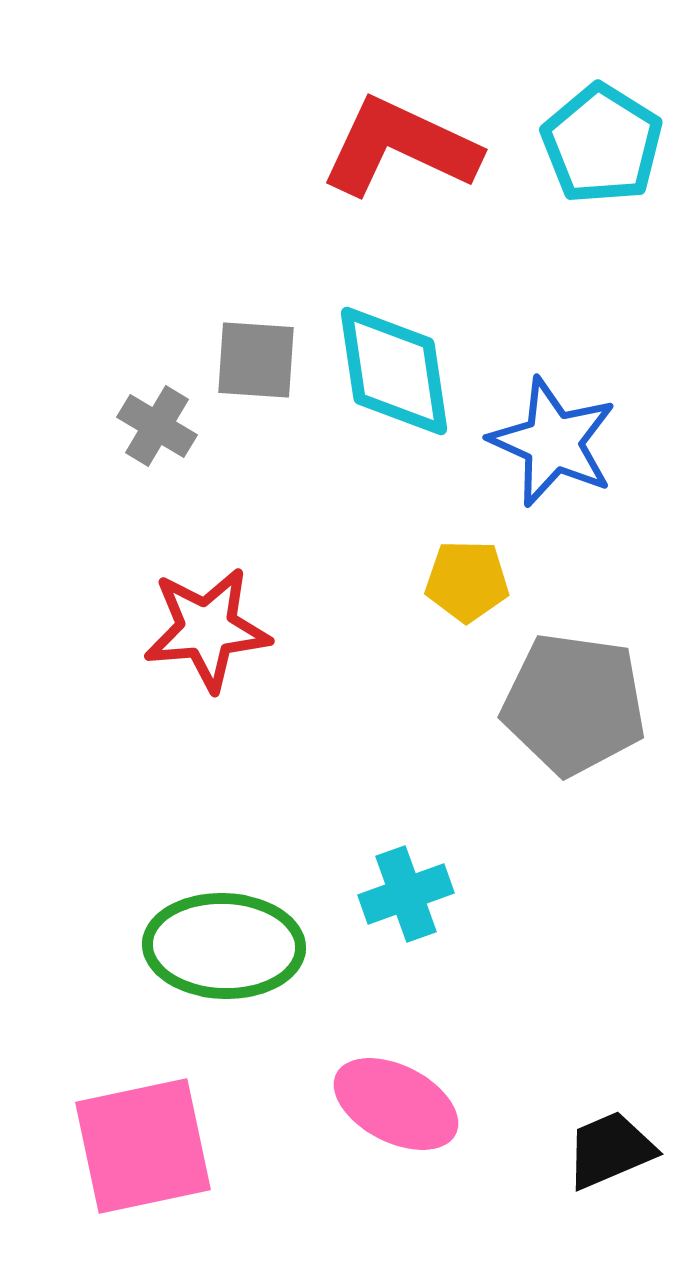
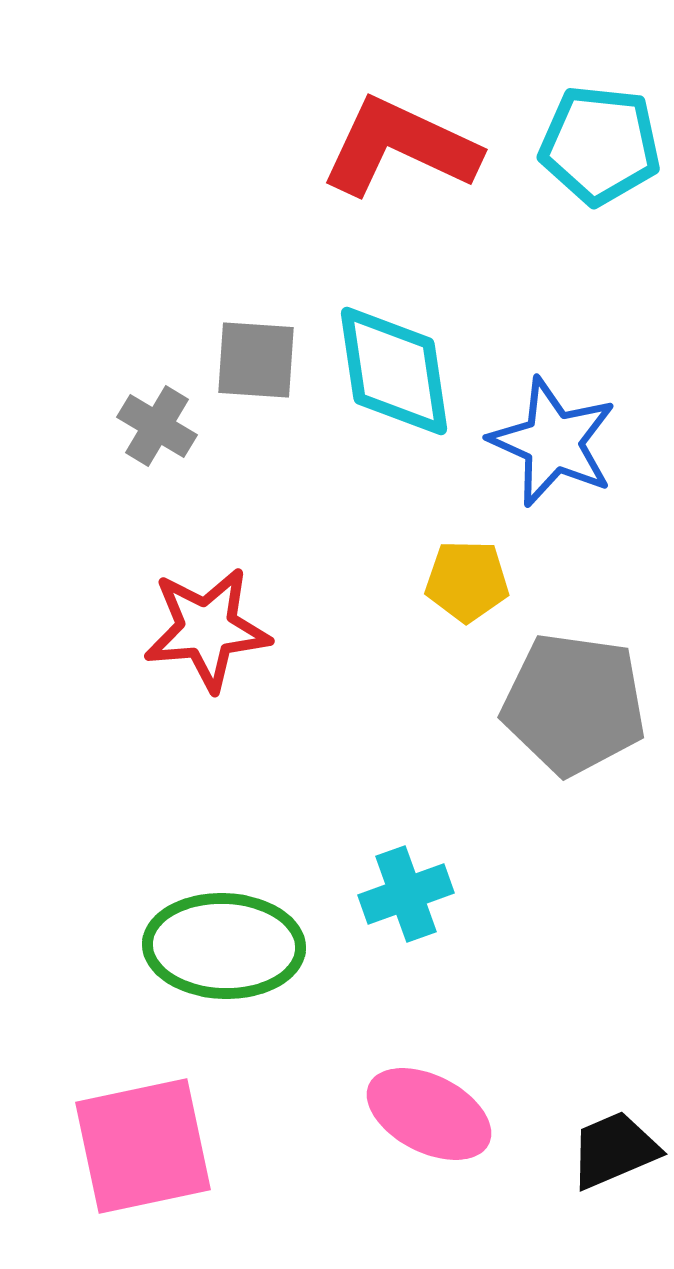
cyan pentagon: moved 2 px left, 1 px down; rotated 26 degrees counterclockwise
pink ellipse: moved 33 px right, 10 px down
black trapezoid: moved 4 px right
